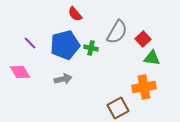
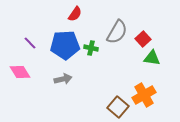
red semicircle: rotated 105 degrees counterclockwise
blue pentagon: rotated 12 degrees clockwise
orange cross: moved 8 px down; rotated 20 degrees counterclockwise
brown square: moved 1 px up; rotated 20 degrees counterclockwise
